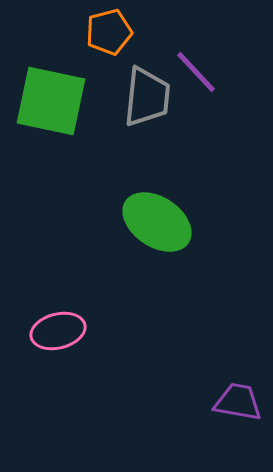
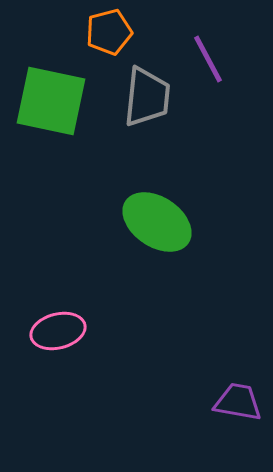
purple line: moved 12 px right, 13 px up; rotated 15 degrees clockwise
